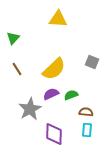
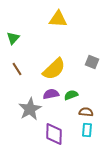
purple semicircle: rotated 14 degrees clockwise
